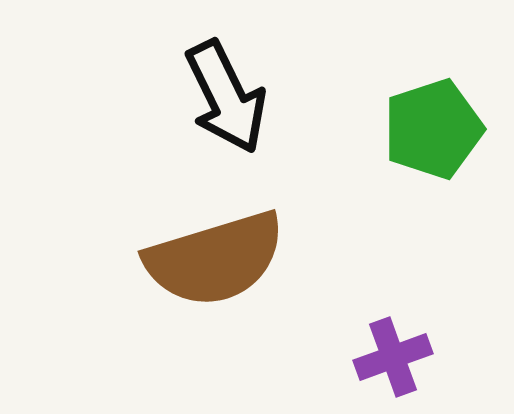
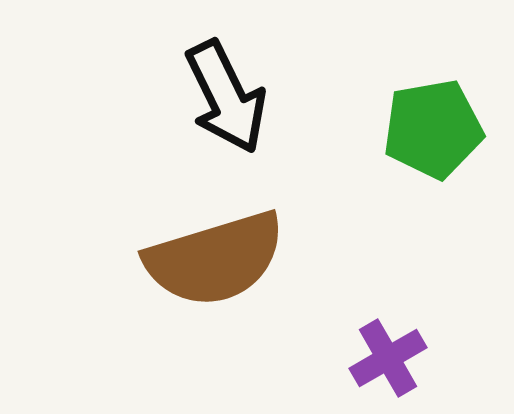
green pentagon: rotated 8 degrees clockwise
purple cross: moved 5 px left, 1 px down; rotated 10 degrees counterclockwise
